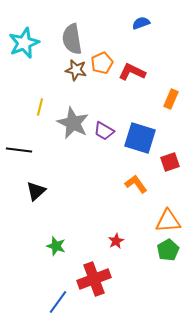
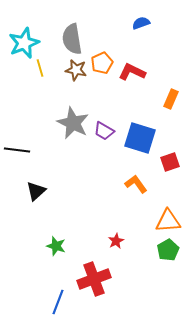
yellow line: moved 39 px up; rotated 30 degrees counterclockwise
black line: moved 2 px left
blue line: rotated 15 degrees counterclockwise
